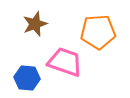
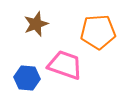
brown star: moved 1 px right
pink trapezoid: moved 3 px down
